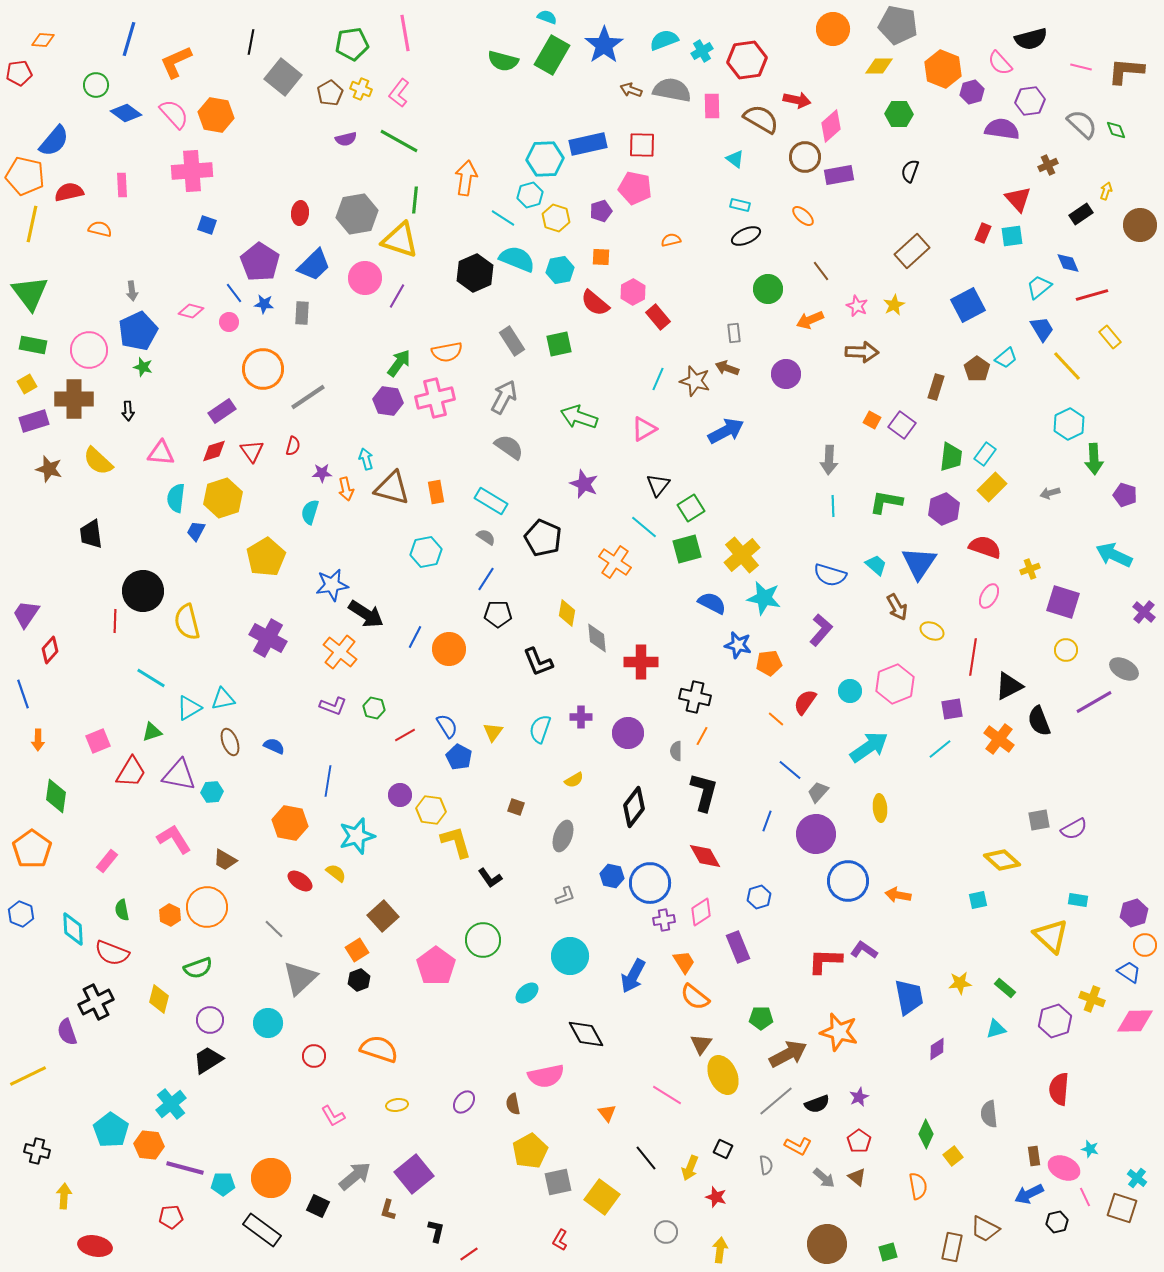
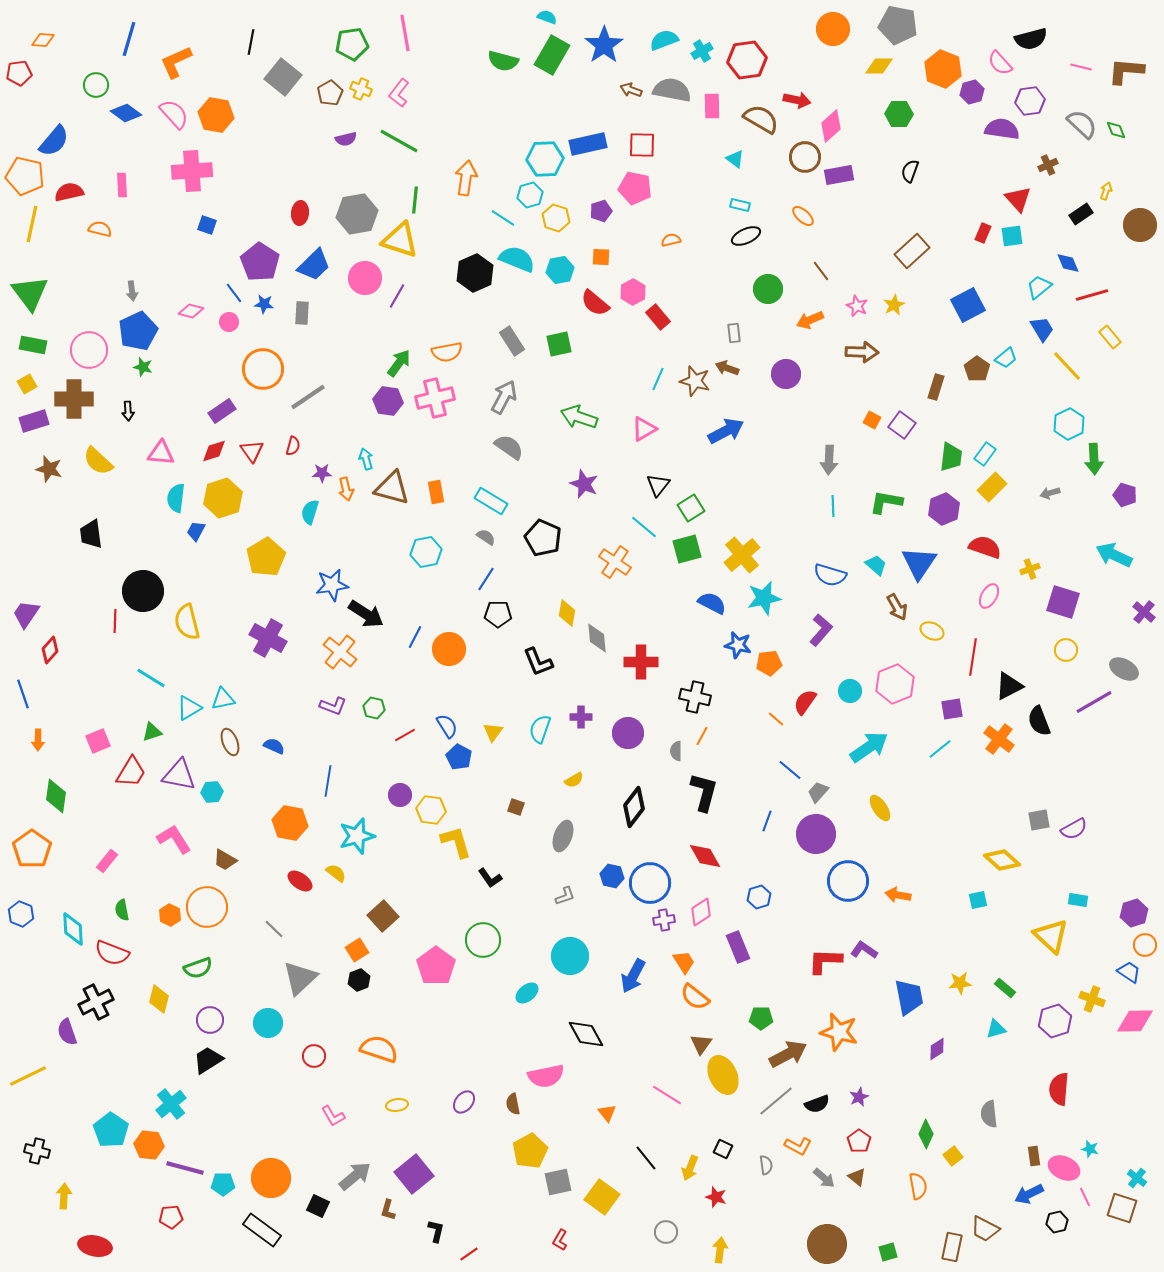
cyan star at (764, 598): rotated 24 degrees counterclockwise
yellow ellipse at (880, 808): rotated 28 degrees counterclockwise
